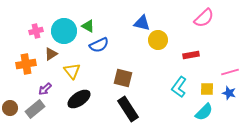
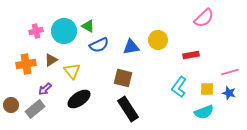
blue triangle: moved 11 px left, 24 px down; rotated 24 degrees counterclockwise
brown triangle: moved 6 px down
brown circle: moved 1 px right, 3 px up
cyan semicircle: rotated 24 degrees clockwise
